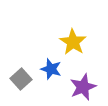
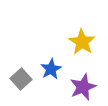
yellow star: moved 9 px right
blue star: rotated 25 degrees clockwise
